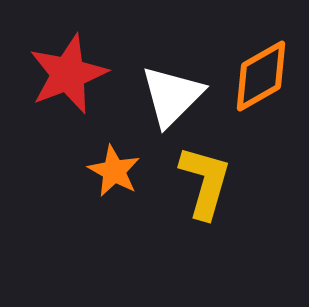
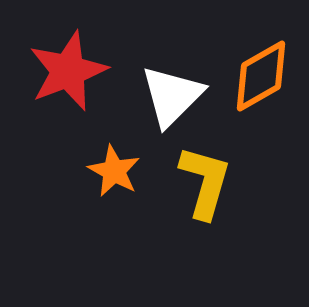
red star: moved 3 px up
